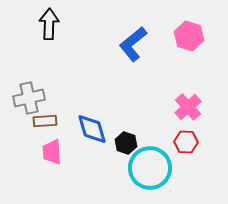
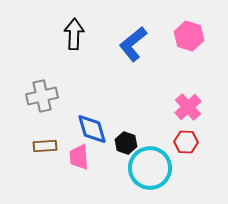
black arrow: moved 25 px right, 10 px down
gray cross: moved 13 px right, 2 px up
brown rectangle: moved 25 px down
pink trapezoid: moved 27 px right, 5 px down
